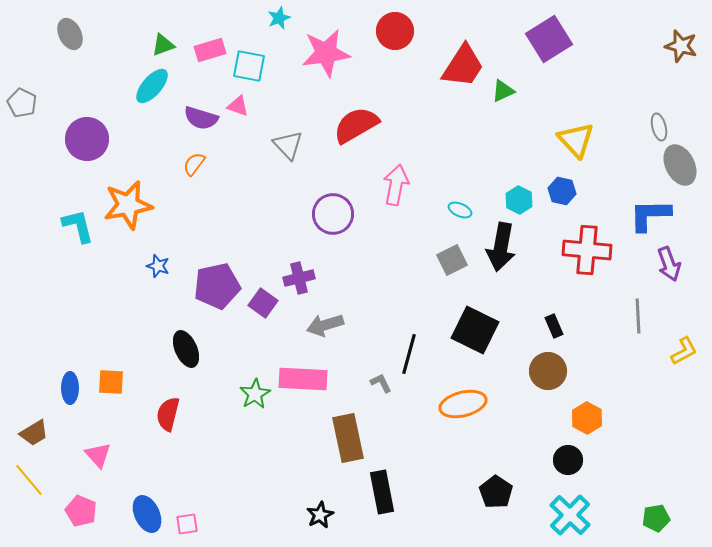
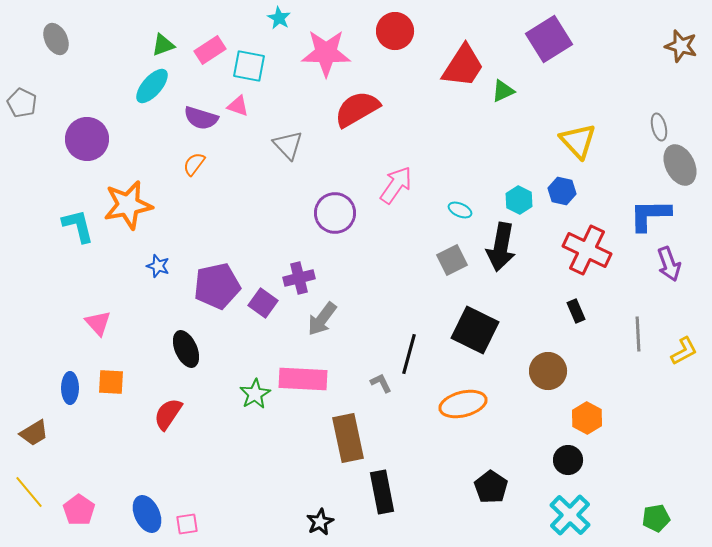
cyan star at (279, 18): rotated 20 degrees counterclockwise
gray ellipse at (70, 34): moved 14 px left, 5 px down
pink rectangle at (210, 50): rotated 16 degrees counterclockwise
pink star at (326, 53): rotated 9 degrees clockwise
red semicircle at (356, 125): moved 1 px right, 16 px up
yellow triangle at (576, 140): moved 2 px right, 1 px down
pink arrow at (396, 185): rotated 24 degrees clockwise
purple circle at (333, 214): moved 2 px right, 1 px up
red cross at (587, 250): rotated 21 degrees clockwise
gray line at (638, 316): moved 18 px down
gray arrow at (325, 325): moved 3 px left, 6 px up; rotated 36 degrees counterclockwise
black rectangle at (554, 326): moved 22 px right, 15 px up
red semicircle at (168, 414): rotated 20 degrees clockwise
pink triangle at (98, 455): moved 132 px up
yellow line at (29, 480): moved 12 px down
black pentagon at (496, 492): moved 5 px left, 5 px up
pink pentagon at (81, 511): moved 2 px left, 1 px up; rotated 12 degrees clockwise
black star at (320, 515): moved 7 px down
